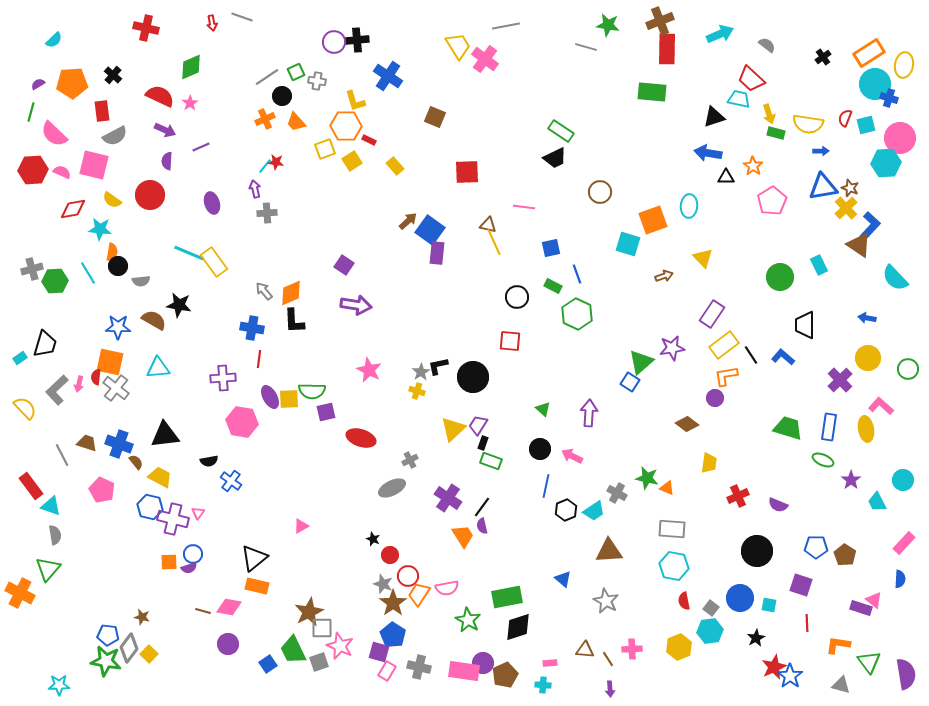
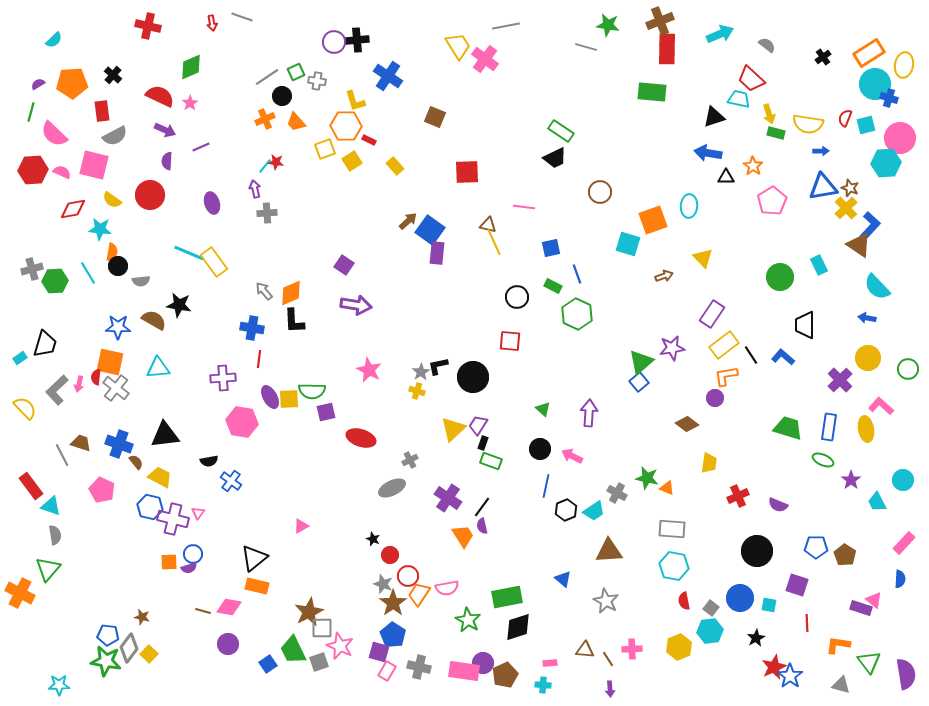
red cross at (146, 28): moved 2 px right, 2 px up
cyan semicircle at (895, 278): moved 18 px left, 9 px down
blue square at (630, 382): moved 9 px right; rotated 18 degrees clockwise
brown trapezoid at (87, 443): moved 6 px left
purple square at (801, 585): moved 4 px left
